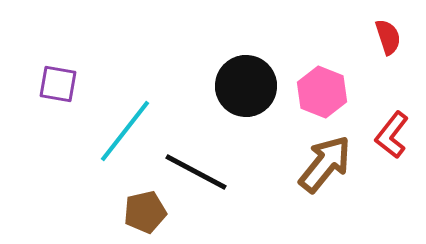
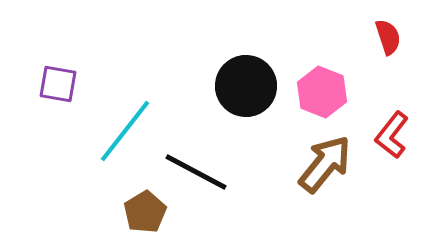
brown pentagon: rotated 18 degrees counterclockwise
